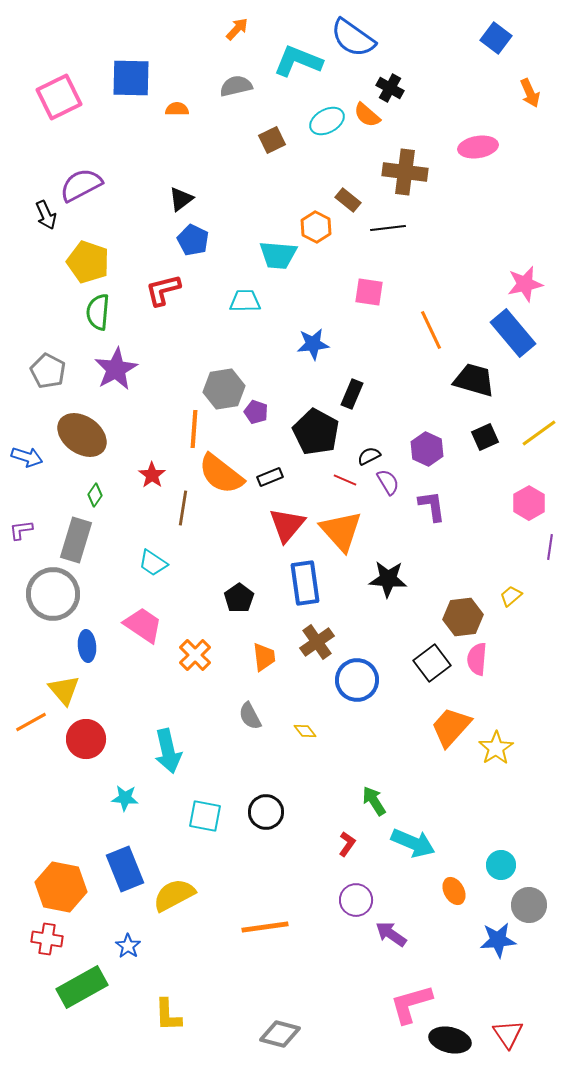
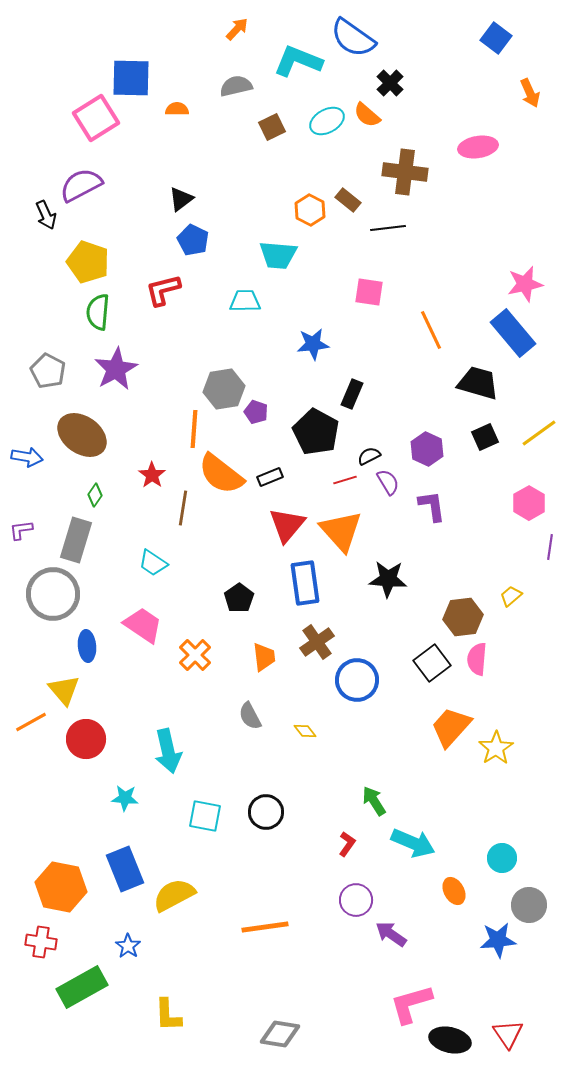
black cross at (390, 88): moved 5 px up; rotated 16 degrees clockwise
pink square at (59, 97): moved 37 px right, 21 px down; rotated 6 degrees counterclockwise
brown square at (272, 140): moved 13 px up
orange hexagon at (316, 227): moved 6 px left, 17 px up
black trapezoid at (474, 380): moved 4 px right, 3 px down
blue arrow at (27, 457): rotated 8 degrees counterclockwise
red line at (345, 480): rotated 40 degrees counterclockwise
cyan circle at (501, 865): moved 1 px right, 7 px up
red cross at (47, 939): moved 6 px left, 3 px down
gray diamond at (280, 1034): rotated 6 degrees counterclockwise
